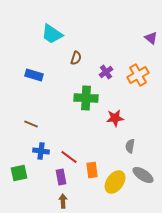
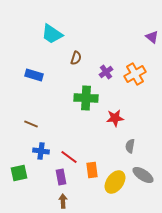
purple triangle: moved 1 px right, 1 px up
orange cross: moved 3 px left, 1 px up
